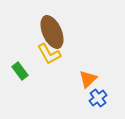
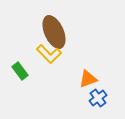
brown ellipse: moved 2 px right
yellow L-shape: rotated 15 degrees counterclockwise
orange triangle: rotated 24 degrees clockwise
